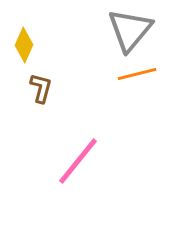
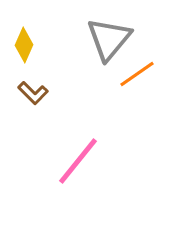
gray triangle: moved 21 px left, 9 px down
orange line: rotated 21 degrees counterclockwise
brown L-shape: moved 8 px left, 5 px down; rotated 120 degrees clockwise
